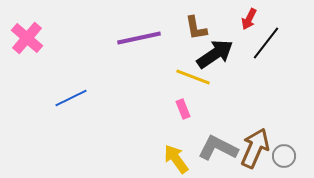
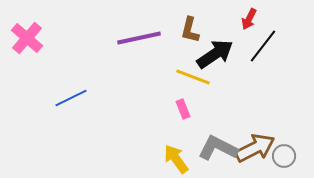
brown L-shape: moved 6 px left, 2 px down; rotated 24 degrees clockwise
black line: moved 3 px left, 3 px down
brown arrow: rotated 39 degrees clockwise
